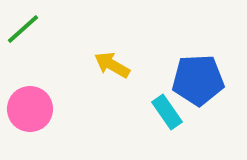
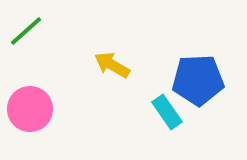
green line: moved 3 px right, 2 px down
